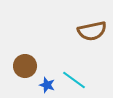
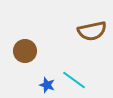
brown circle: moved 15 px up
